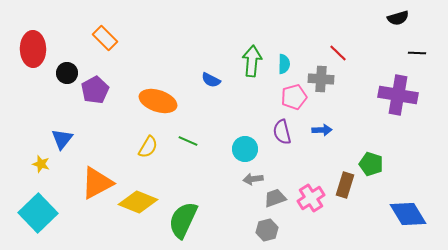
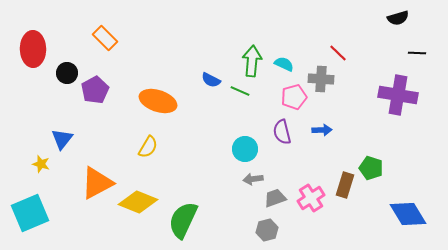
cyan semicircle: rotated 66 degrees counterclockwise
green line: moved 52 px right, 50 px up
green pentagon: moved 4 px down
cyan square: moved 8 px left; rotated 21 degrees clockwise
